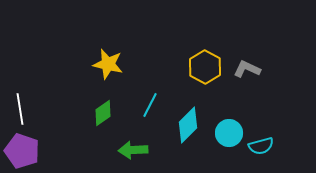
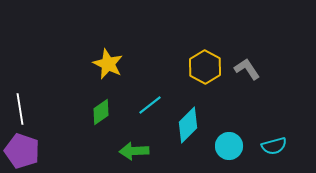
yellow star: rotated 12 degrees clockwise
gray L-shape: rotated 32 degrees clockwise
cyan line: rotated 25 degrees clockwise
green diamond: moved 2 px left, 1 px up
cyan circle: moved 13 px down
cyan semicircle: moved 13 px right
green arrow: moved 1 px right, 1 px down
